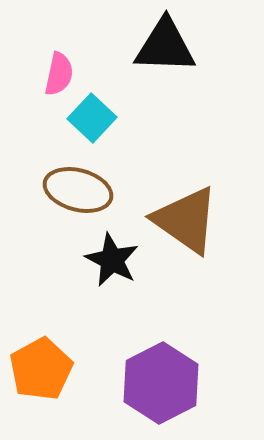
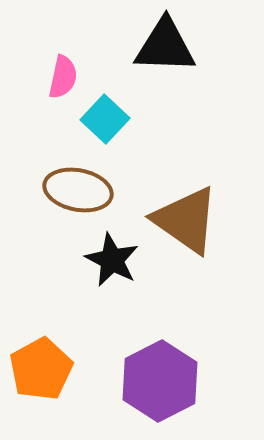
pink semicircle: moved 4 px right, 3 px down
cyan square: moved 13 px right, 1 px down
brown ellipse: rotated 4 degrees counterclockwise
purple hexagon: moved 1 px left, 2 px up
